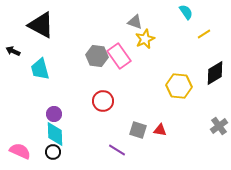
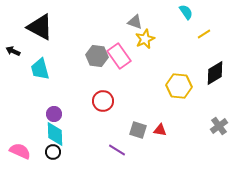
black triangle: moved 1 px left, 2 px down
